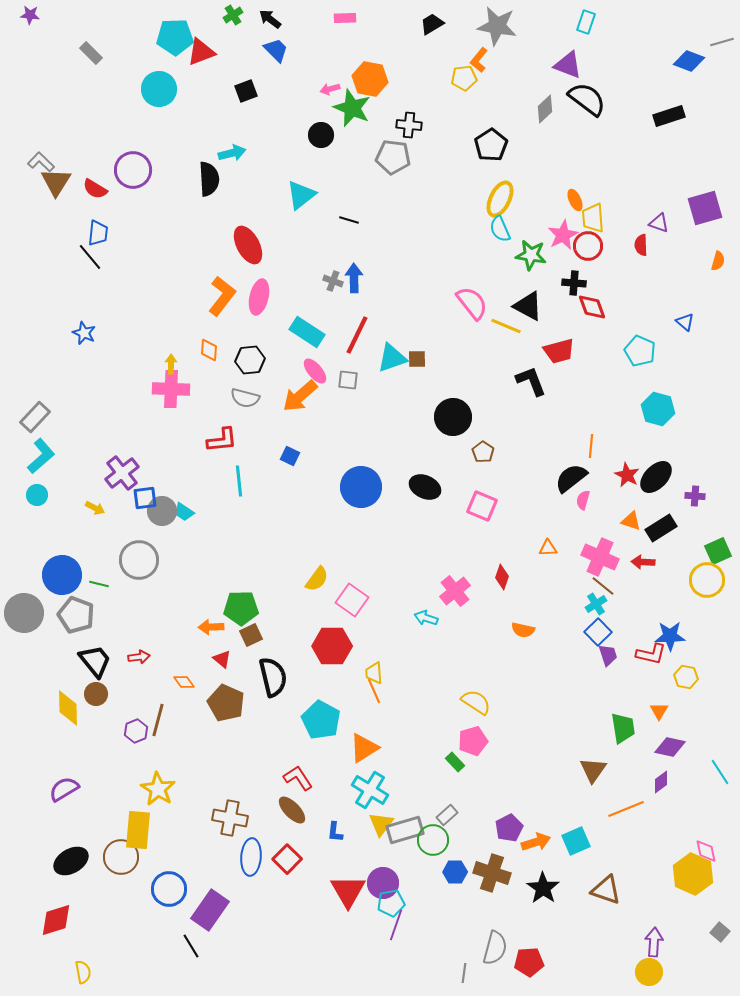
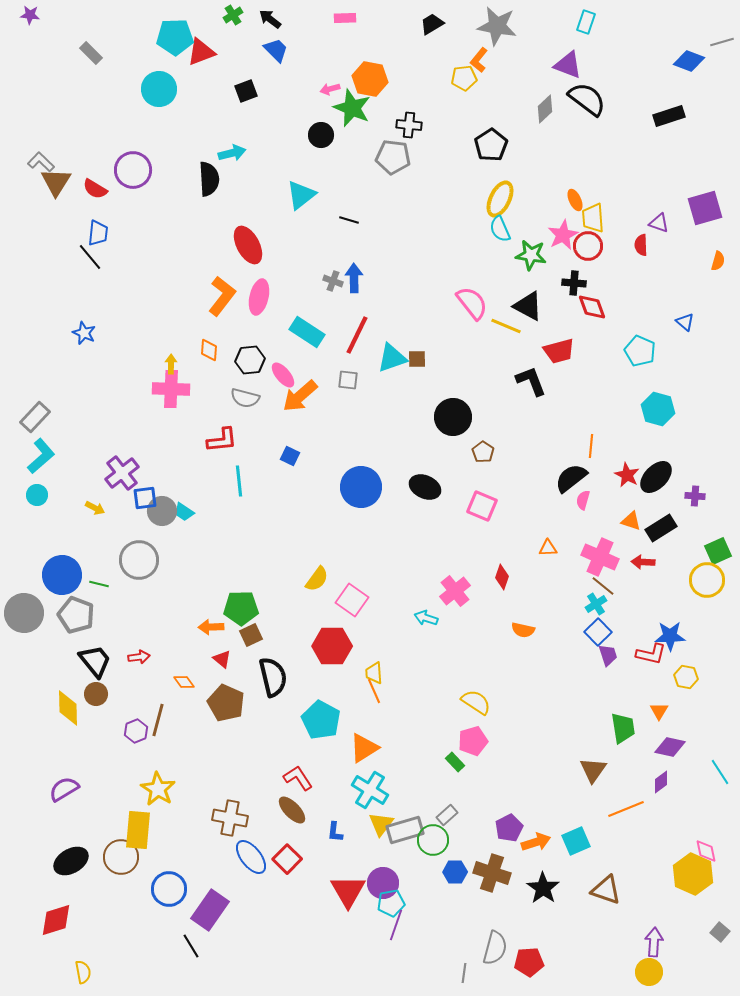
pink ellipse at (315, 371): moved 32 px left, 4 px down
blue ellipse at (251, 857): rotated 42 degrees counterclockwise
